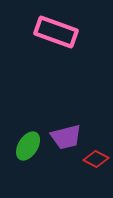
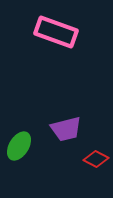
purple trapezoid: moved 8 px up
green ellipse: moved 9 px left
